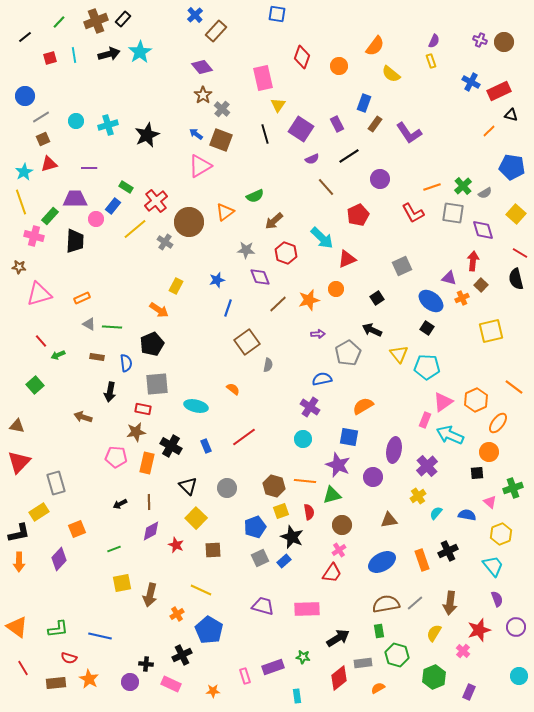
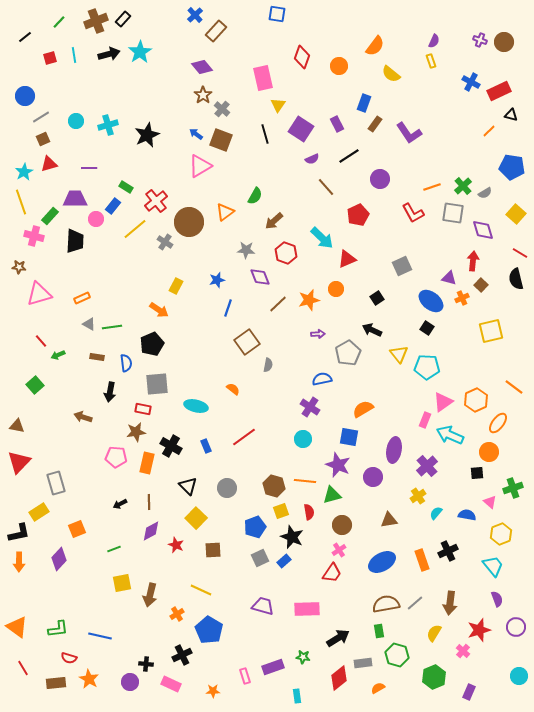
green semicircle at (255, 196): rotated 36 degrees counterclockwise
green line at (112, 327): rotated 12 degrees counterclockwise
orange semicircle at (363, 406): moved 3 px down
